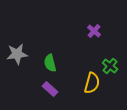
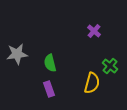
purple rectangle: moved 1 px left; rotated 28 degrees clockwise
